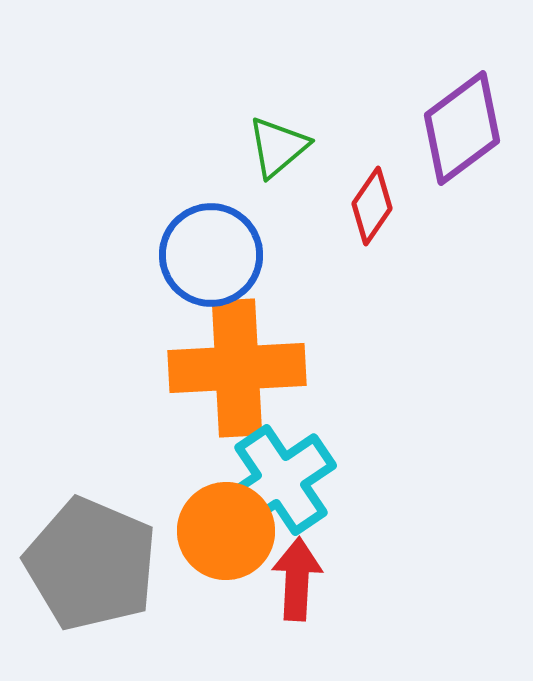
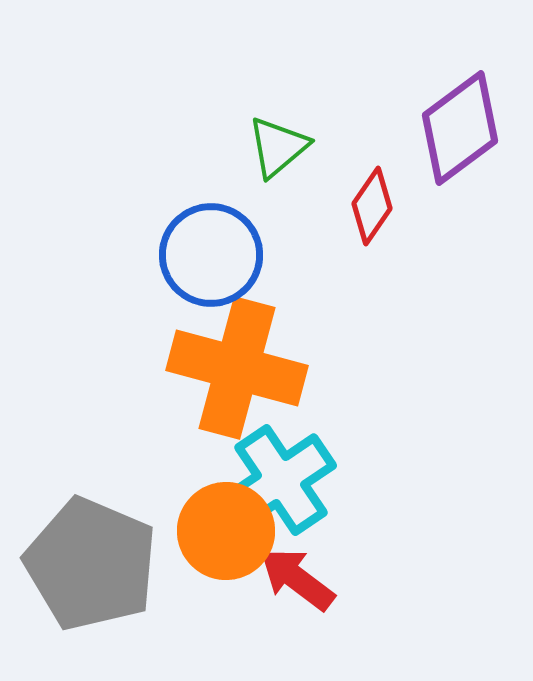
purple diamond: moved 2 px left
orange cross: rotated 18 degrees clockwise
red arrow: rotated 56 degrees counterclockwise
